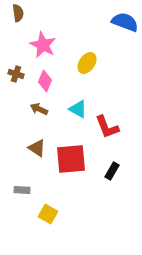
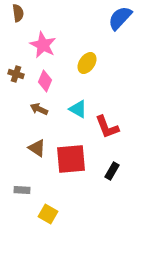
blue semicircle: moved 5 px left, 4 px up; rotated 68 degrees counterclockwise
